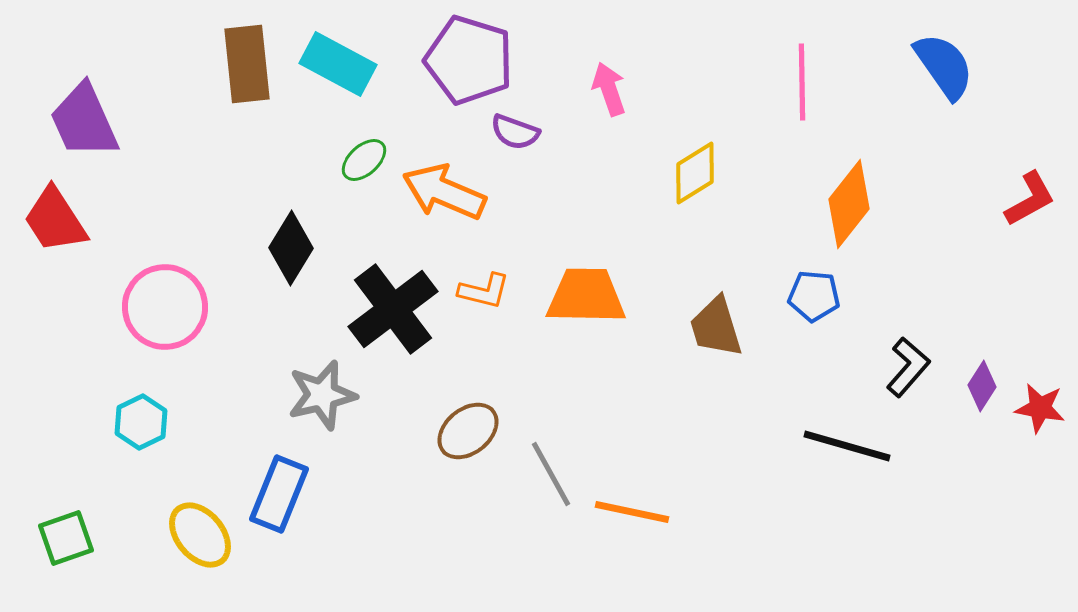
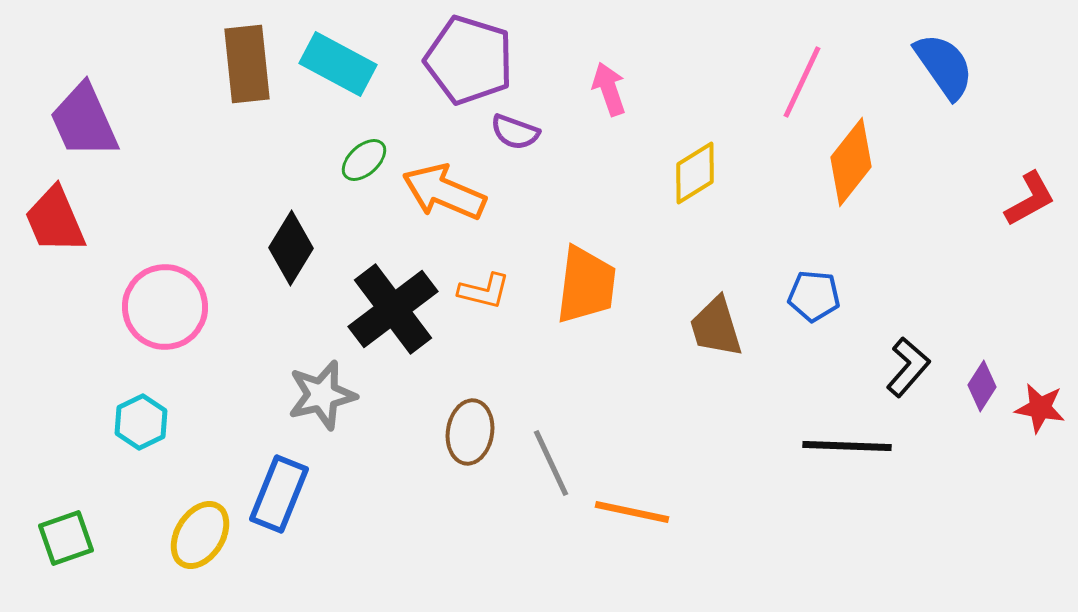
pink line: rotated 26 degrees clockwise
orange diamond: moved 2 px right, 42 px up
red trapezoid: rotated 10 degrees clockwise
orange trapezoid: moved 11 px up; rotated 96 degrees clockwise
brown ellipse: moved 2 px right, 1 px down; rotated 42 degrees counterclockwise
black line: rotated 14 degrees counterclockwise
gray line: moved 11 px up; rotated 4 degrees clockwise
yellow ellipse: rotated 72 degrees clockwise
